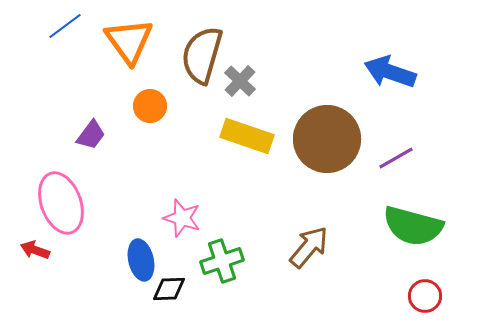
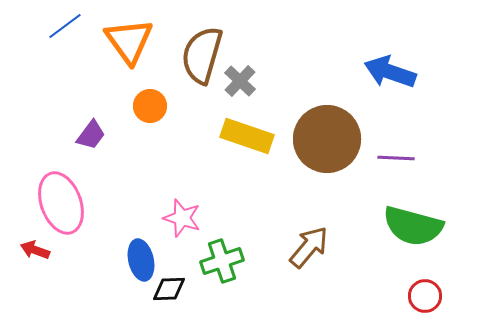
purple line: rotated 33 degrees clockwise
